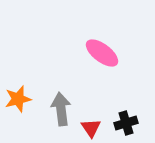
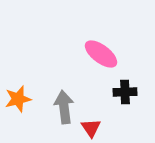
pink ellipse: moved 1 px left, 1 px down
gray arrow: moved 3 px right, 2 px up
black cross: moved 1 px left, 31 px up; rotated 15 degrees clockwise
